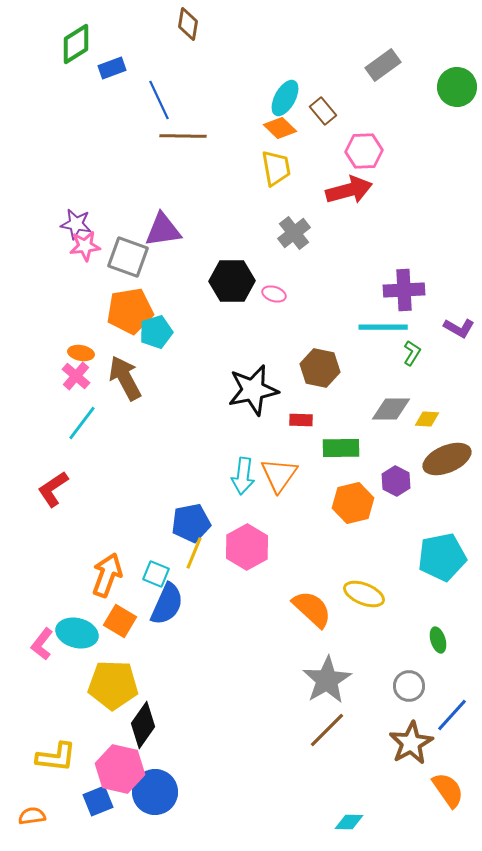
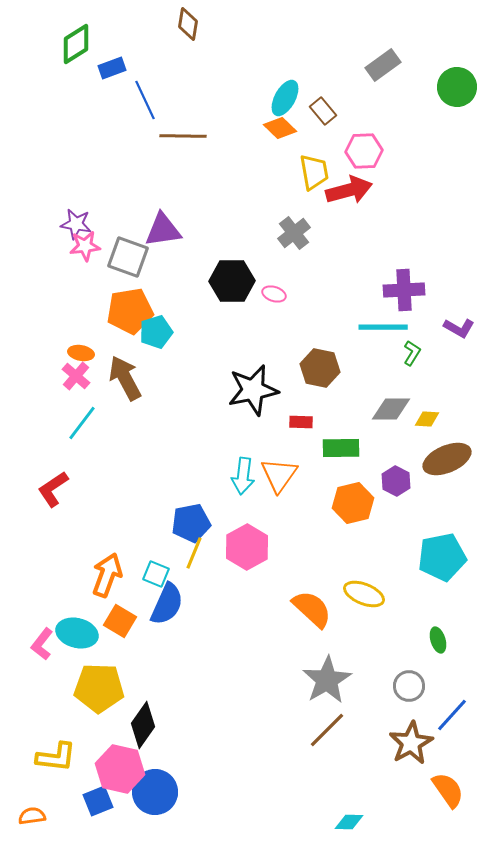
blue line at (159, 100): moved 14 px left
yellow trapezoid at (276, 168): moved 38 px right, 4 px down
red rectangle at (301, 420): moved 2 px down
yellow pentagon at (113, 685): moved 14 px left, 3 px down
